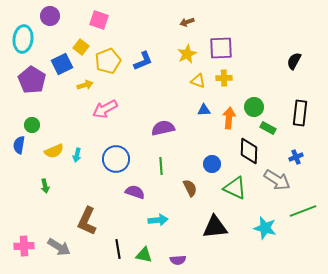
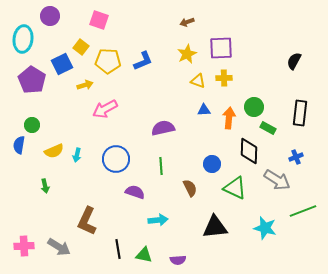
yellow pentagon at (108, 61): rotated 25 degrees clockwise
